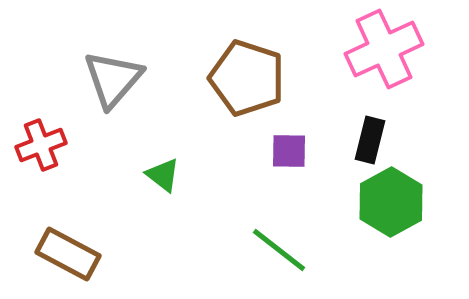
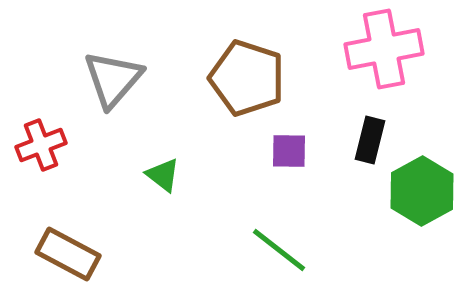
pink cross: rotated 14 degrees clockwise
green hexagon: moved 31 px right, 11 px up
